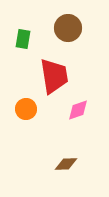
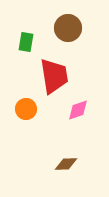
green rectangle: moved 3 px right, 3 px down
